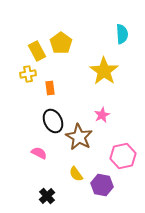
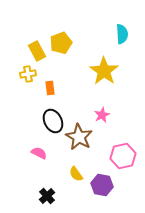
yellow pentagon: rotated 15 degrees clockwise
